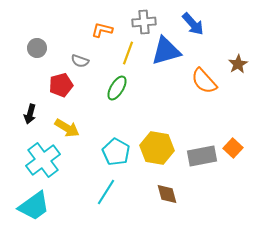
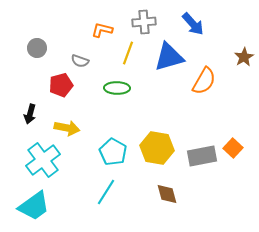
blue triangle: moved 3 px right, 6 px down
brown star: moved 6 px right, 7 px up
orange semicircle: rotated 108 degrees counterclockwise
green ellipse: rotated 60 degrees clockwise
yellow arrow: rotated 20 degrees counterclockwise
cyan pentagon: moved 3 px left
